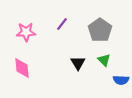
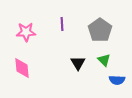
purple line: rotated 40 degrees counterclockwise
blue semicircle: moved 4 px left
